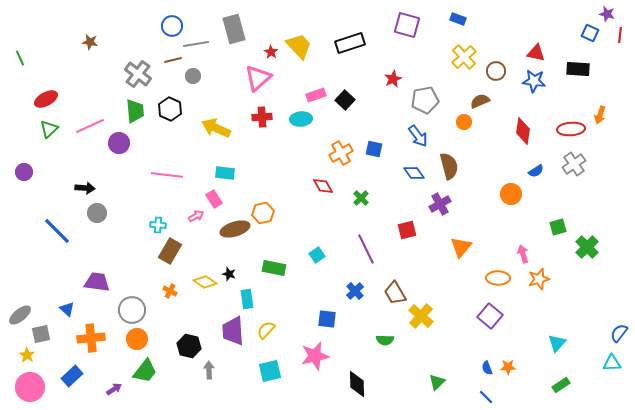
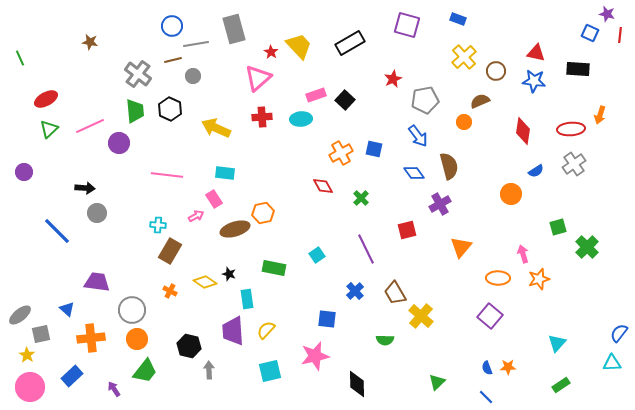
black rectangle at (350, 43): rotated 12 degrees counterclockwise
purple arrow at (114, 389): rotated 91 degrees counterclockwise
